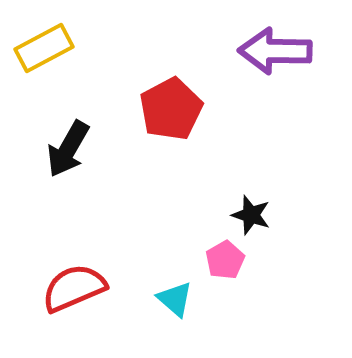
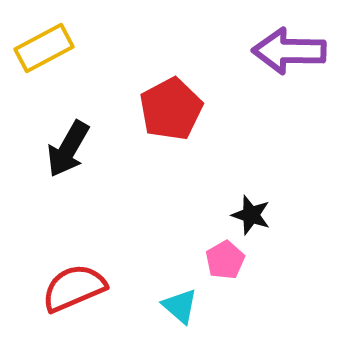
purple arrow: moved 14 px right
cyan triangle: moved 5 px right, 7 px down
